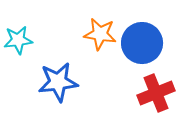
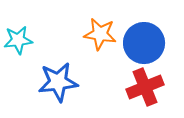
blue circle: moved 2 px right
red cross: moved 11 px left, 6 px up
